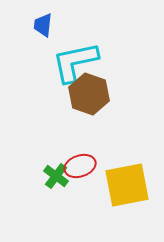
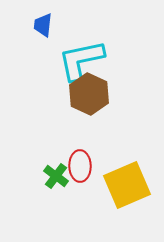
cyan L-shape: moved 6 px right, 2 px up
brown hexagon: rotated 6 degrees clockwise
red ellipse: rotated 72 degrees counterclockwise
yellow square: rotated 12 degrees counterclockwise
